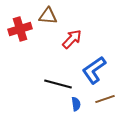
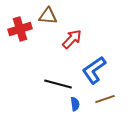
blue semicircle: moved 1 px left
